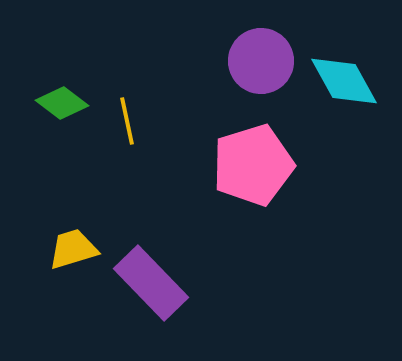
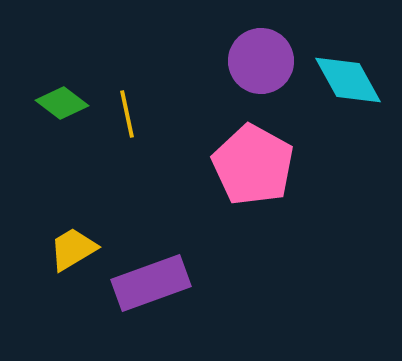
cyan diamond: moved 4 px right, 1 px up
yellow line: moved 7 px up
pink pentagon: rotated 26 degrees counterclockwise
yellow trapezoid: rotated 14 degrees counterclockwise
purple rectangle: rotated 66 degrees counterclockwise
